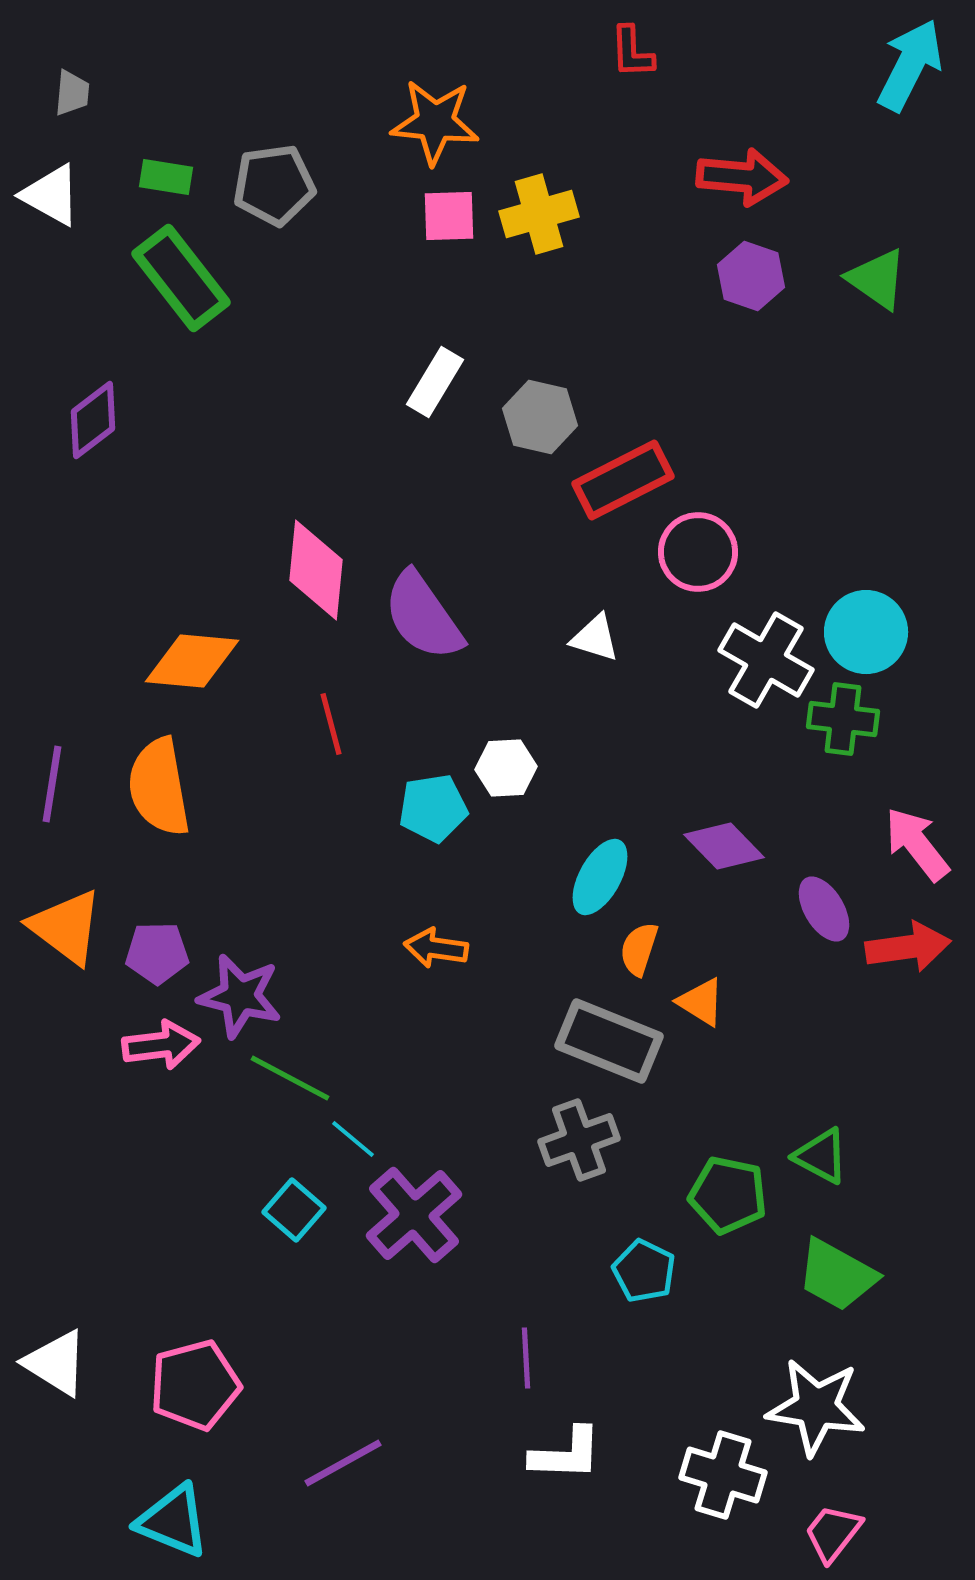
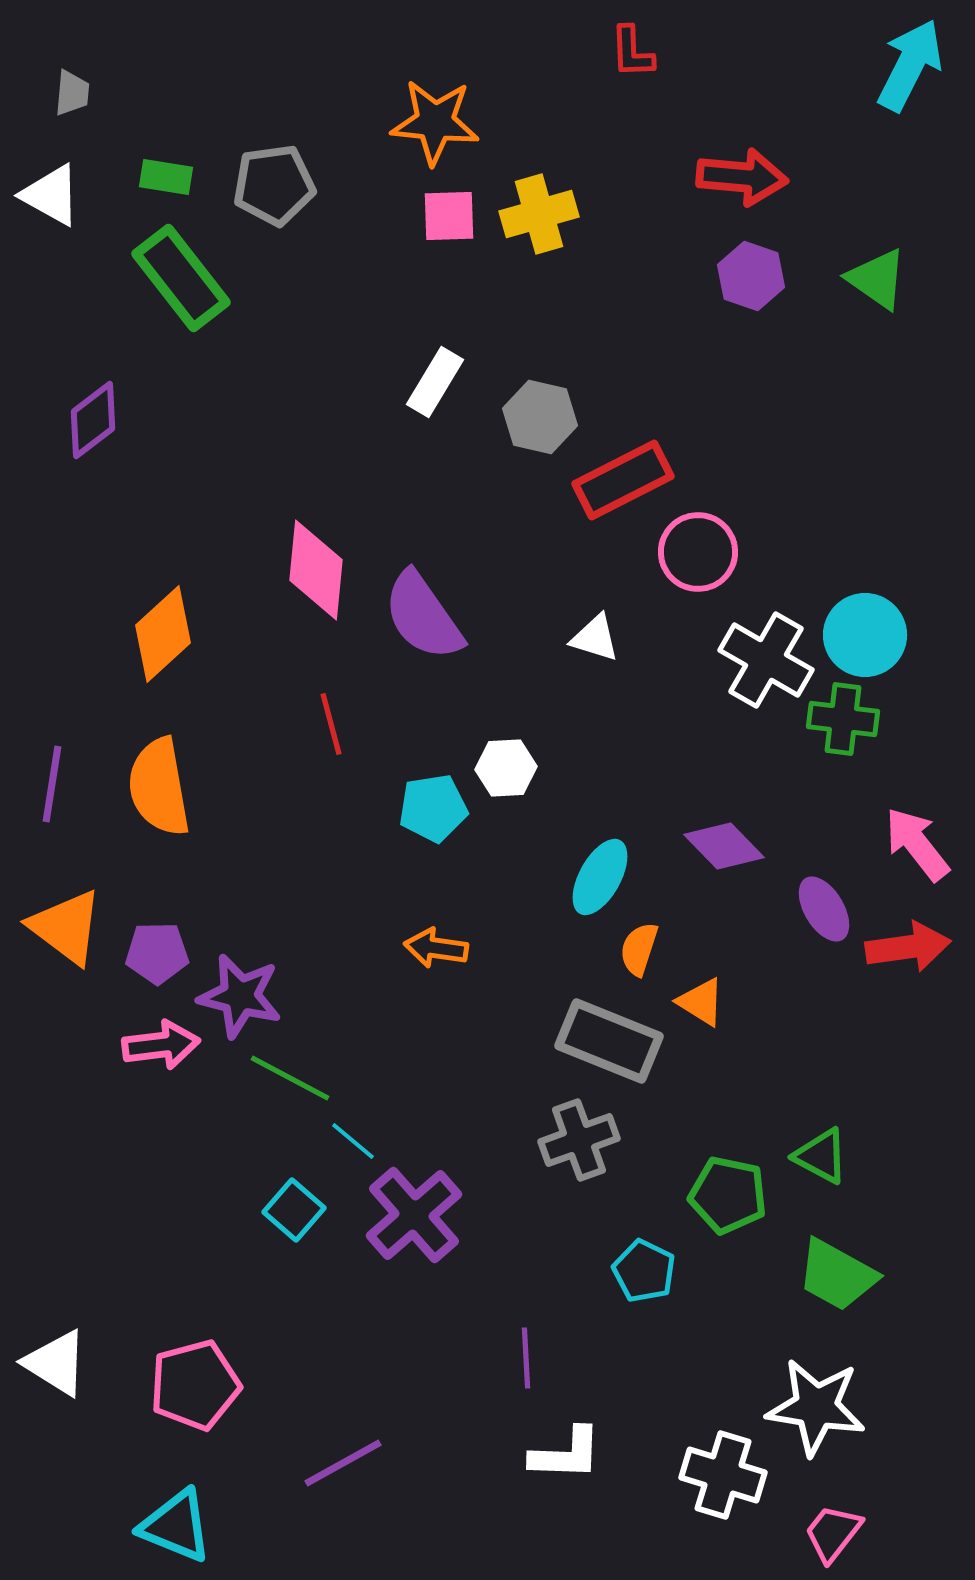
cyan circle at (866, 632): moved 1 px left, 3 px down
orange diamond at (192, 661): moved 29 px left, 27 px up; rotated 48 degrees counterclockwise
cyan line at (353, 1139): moved 2 px down
cyan triangle at (173, 1521): moved 3 px right, 5 px down
